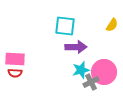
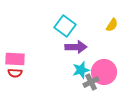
cyan square: rotated 30 degrees clockwise
